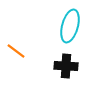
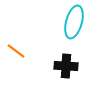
cyan ellipse: moved 4 px right, 4 px up
